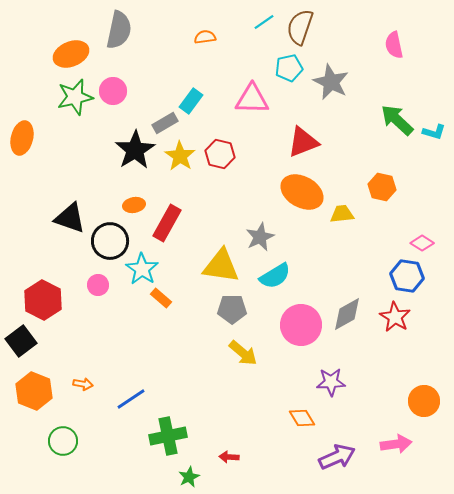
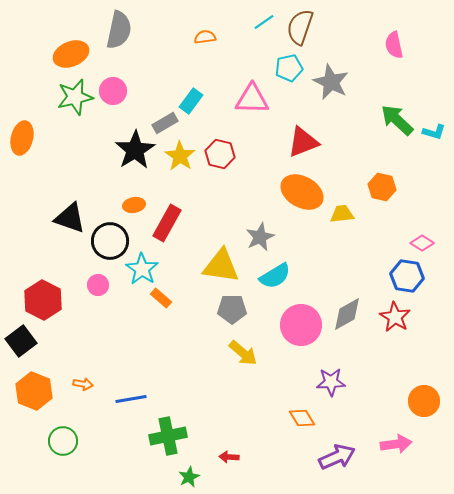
blue line at (131, 399): rotated 24 degrees clockwise
